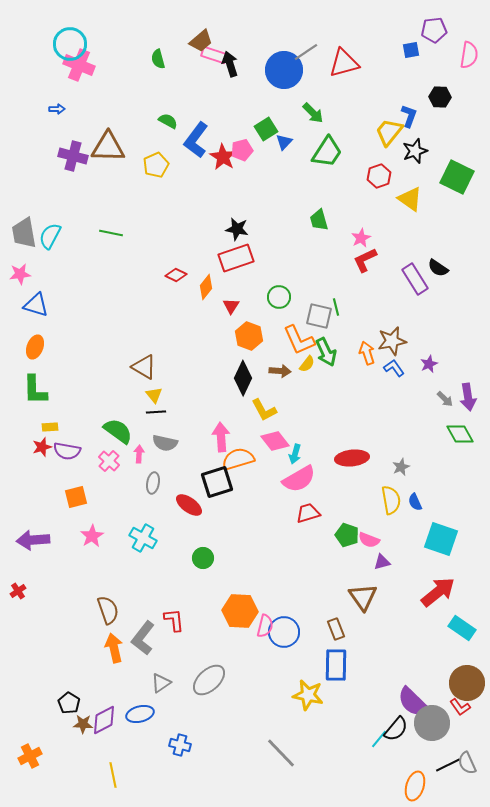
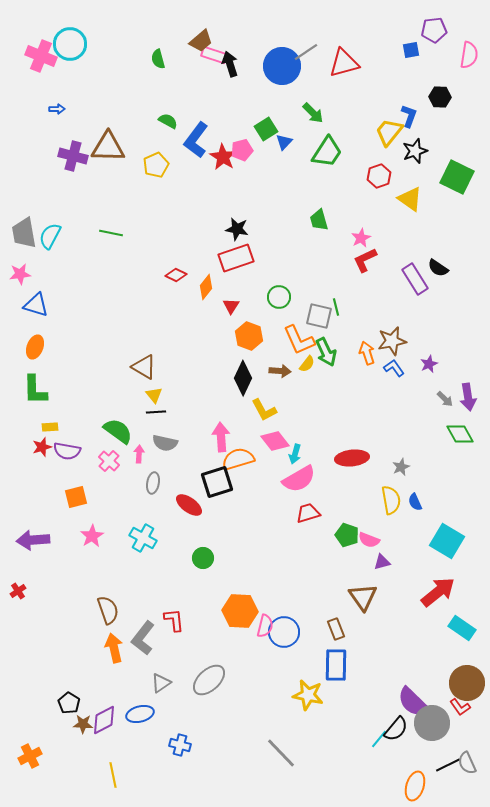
pink cross at (79, 65): moved 38 px left, 9 px up
blue circle at (284, 70): moved 2 px left, 4 px up
cyan square at (441, 539): moved 6 px right, 2 px down; rotated 12 degrees clockwise
